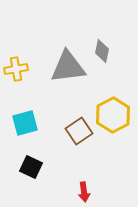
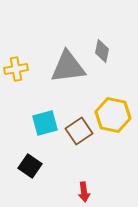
yellow hexagon: rotated 20 degrees counterclockwise
cyan square: moved 20 px right
black square: moved 1 px left, 1 px up; rotated 10 degrees clockwise
